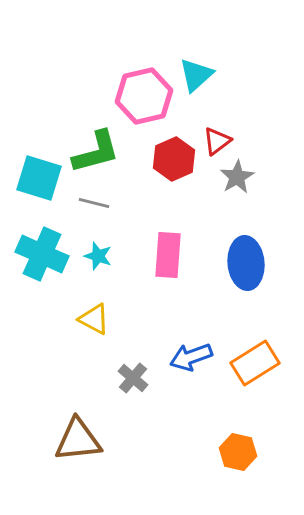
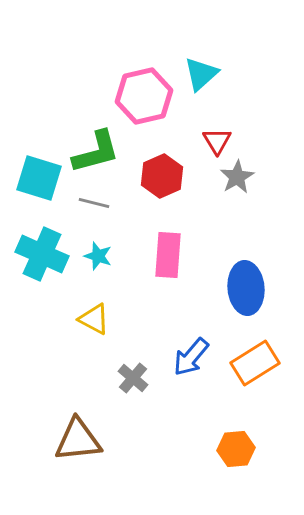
cyan triangle: moved 5 px right, 1 px up
red triangle: rotated 24 degrees counterclockwise
red hexagon: moved 12 px left, 17 px down
blue ellipse: moved 25 px down
blue arrow: rotated 30 degrees counterclockwise
orange hexagon: moved 2 px left, 3 px up; rotated 18 degrees counterclockwise
